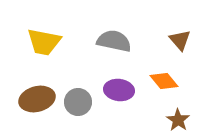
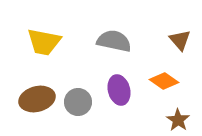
orange diamond: rotated 16 degrees counterclockwise
purple ellipse: rotated 68 degrees clockwise
